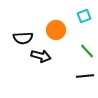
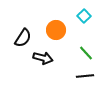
cyan square: rotated 24 degrees counterclockwise
black semicircle: rotated 54 degrees counterclockwise
green line: moved 1 px left, 2 px down
black arrow: moved 2 px right, 2 px down
